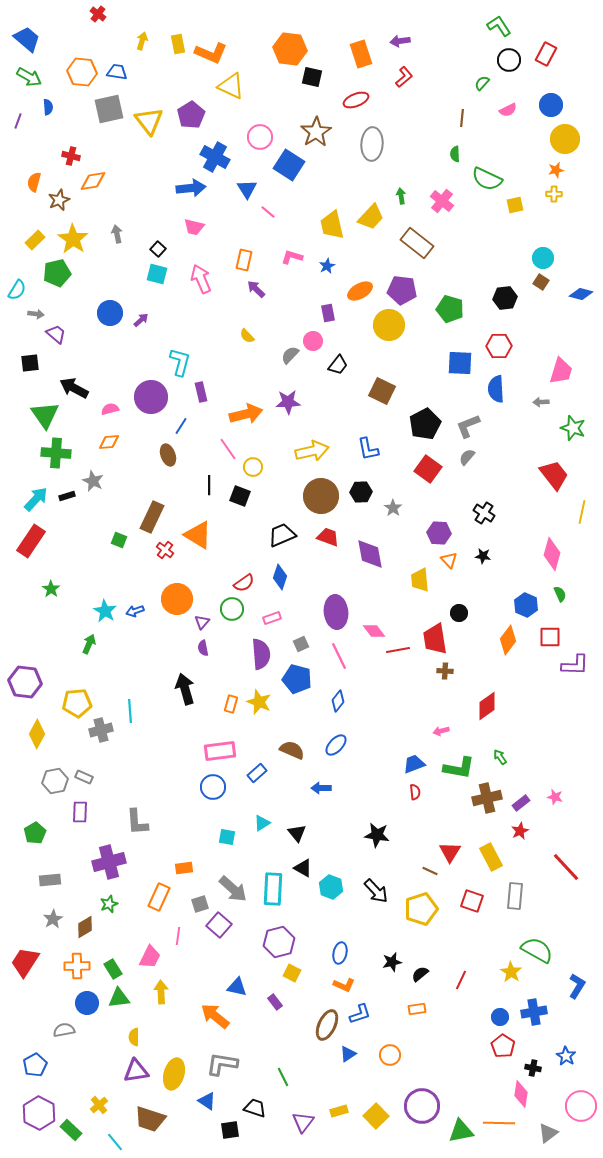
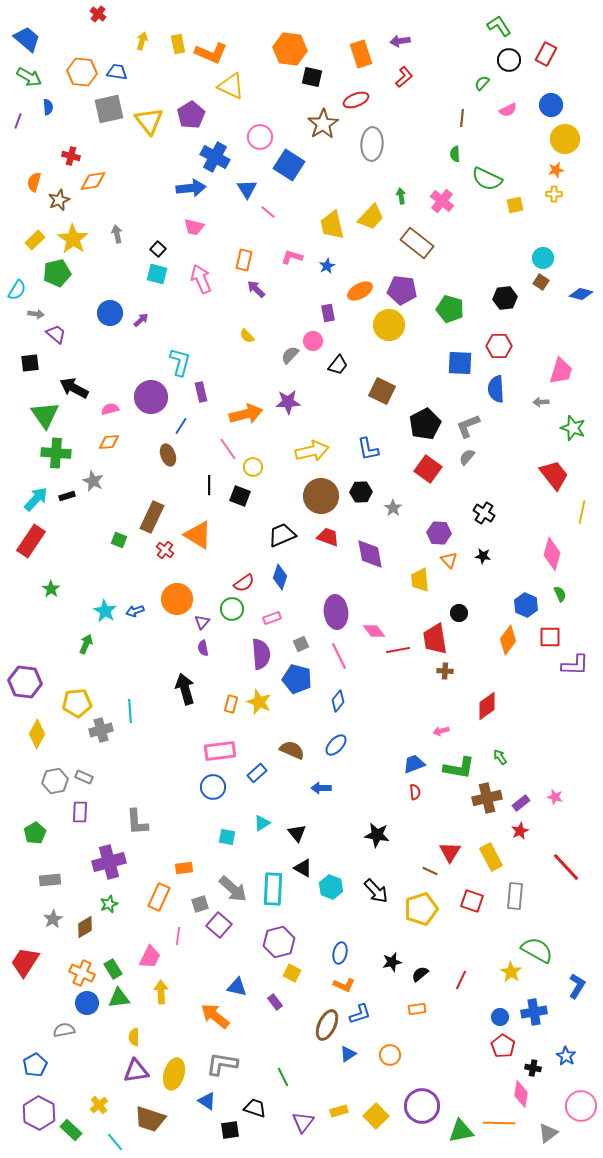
brown star at (316, 132): moved 7 px right, 8 px up
green arrow at (89, 644): moved 3 px left
orange cross at (77, 966): moved 5 px right, 7 px down; rotated 25 degrees clockwise
